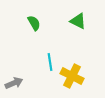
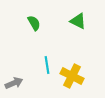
cyan line: moved 3 px left, 3 px down
